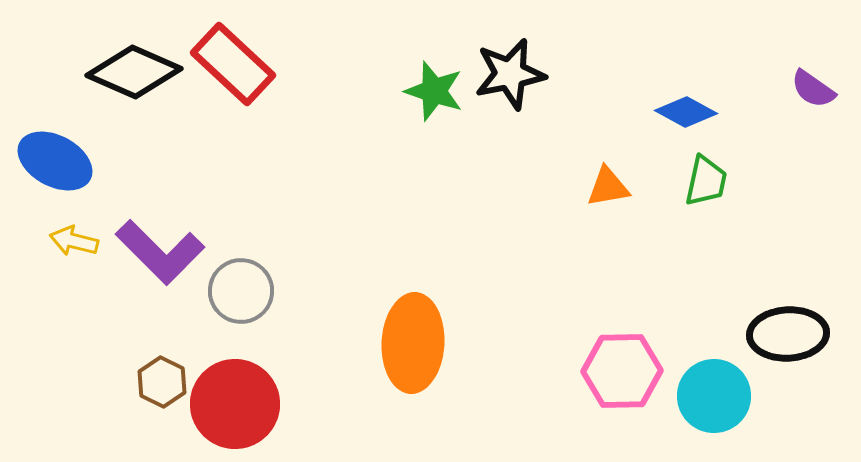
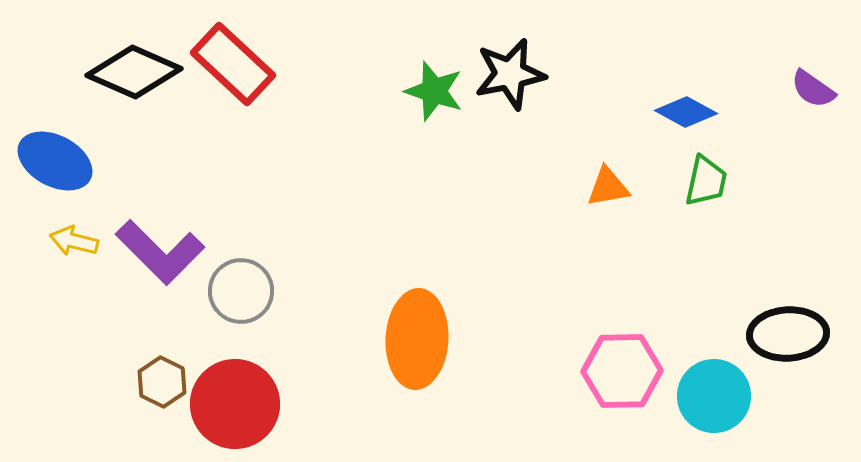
orange ellipse: moved 4 px right, 4 px up
